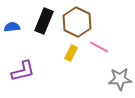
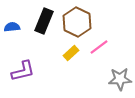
pink line: rotated 66 degrees counterclockwise
yellow rectangle: rotated 21 degrees clockwise
